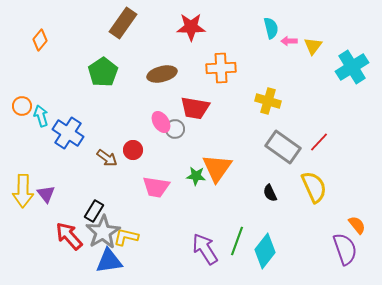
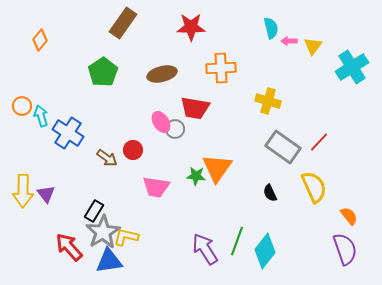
orange semicircle: moved 8 px left, 9 px up
red arrow: moved 11 px down
